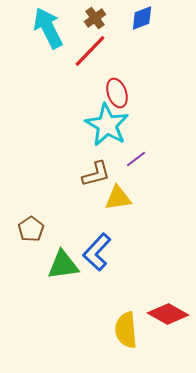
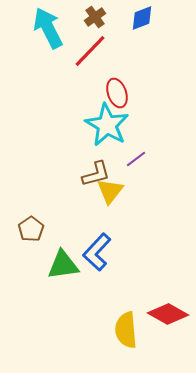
brown cross: moved 1 px up
yellow triangle: moved 8 px left, 7 px up; rotated 44 degrees counterclockwise
